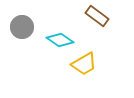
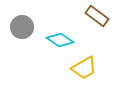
yellow trapezoid: moved 4 px down
